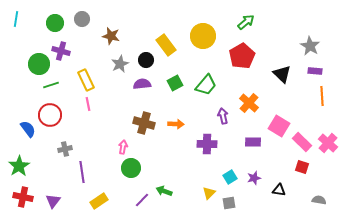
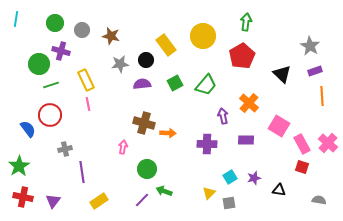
gray circle at (82, 19): moved 11 px down
green arrow at (246, 22): rotated 42 degrees counterclockwise
gray star at (120, 64): rotated 18 degrees clockwise
purple rectangle at (315, 71): rotated 24 degrees counterclockwise
orange arrow at (176, 124): moved 8 px left, 9 px down
purple rectangle at (253, 142): moved 7 px left, 2 px up
pink rectangle at (302, 142): moved 2 px down; rotated 18 degrees clockwise
green circle at (131, 168): moved 16 px right, 1 px down
